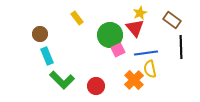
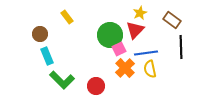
yellow rectangle: moved 10 px left, 1 px up
red triangle: moved 2 px down; rotated 24 degrees clockwise
pink square: moved 1 px right, 1 px up
orange cross: moved 9 px left, 12 px up
